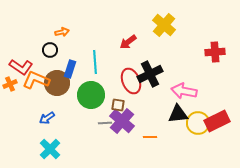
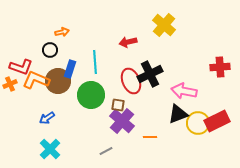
red arrow: rotated 24 degrees clockwise
red cross: moved 5 px right, 15 px down
red L-shape: rotated 15 degrees counterclockwise
brown circle: moved 1 px right, 2 px up
black triangle: rotated 15 degrees counterclockwise
gray line: moved 1 px right, 28 px down; rotated 24 degrees counterclockwise
